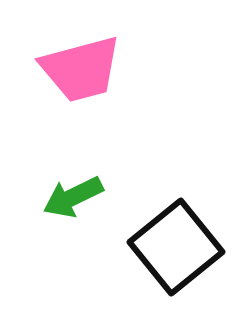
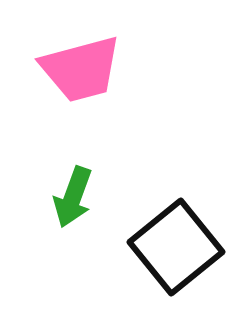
green arrow: rotated 44 degrees counterclockwise
